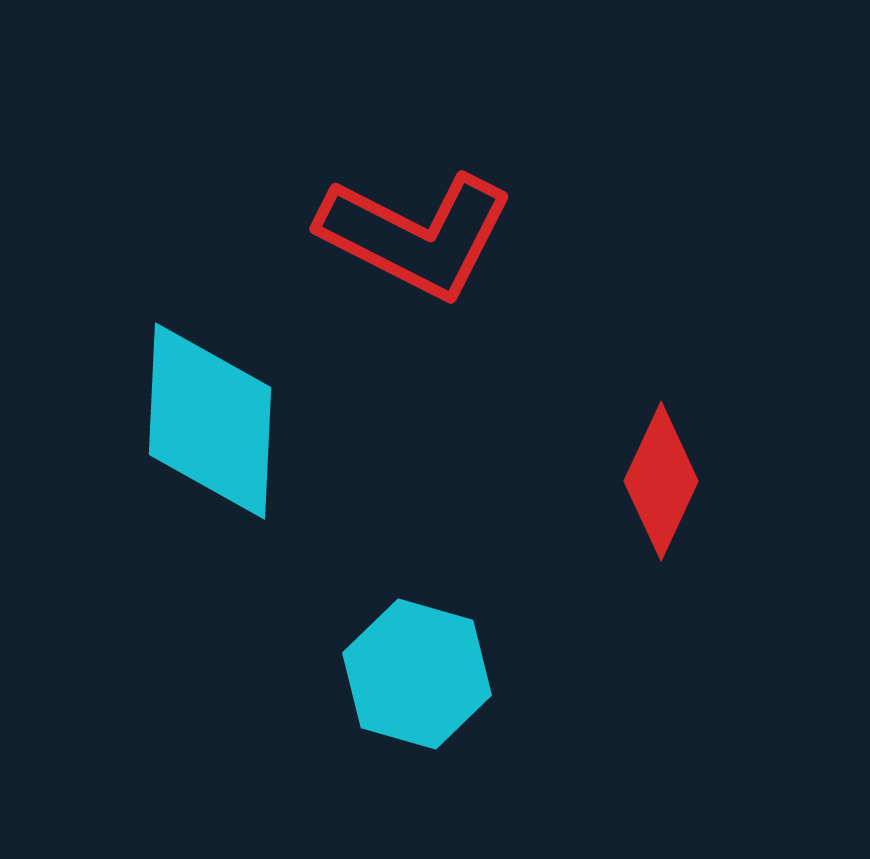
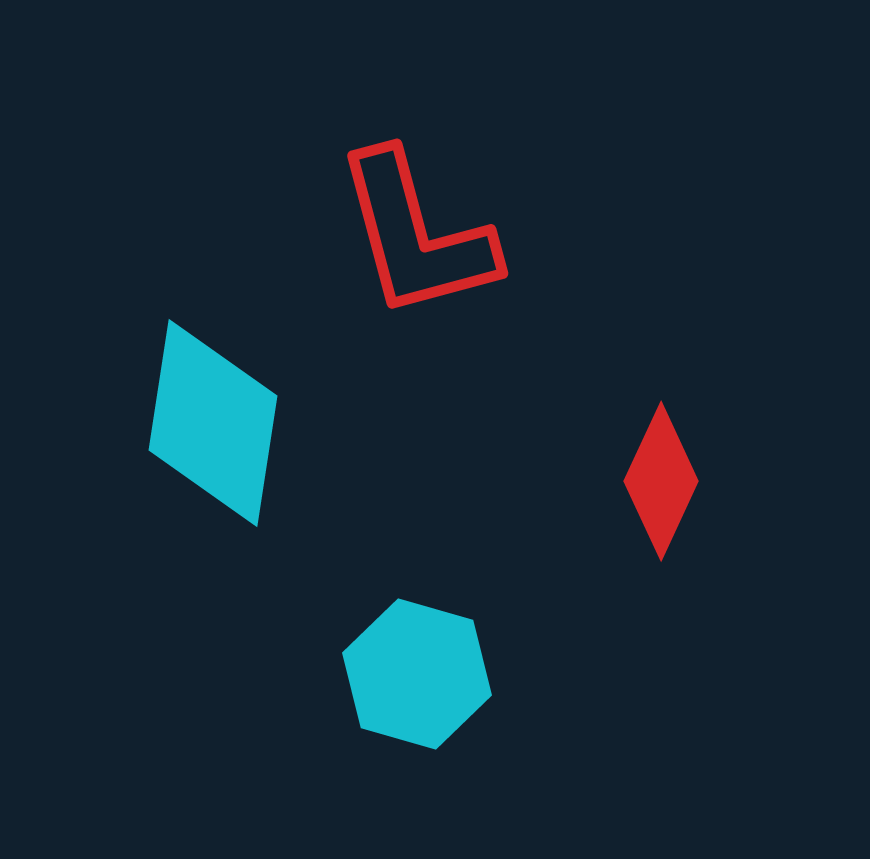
red L-shape: rotated 48 degrees clockwise
cyan diamond: moved 3 px right, 2 px down; rotated 6 degrees clockwise
